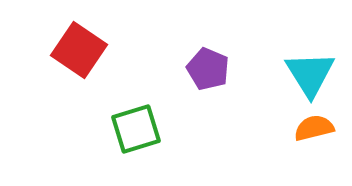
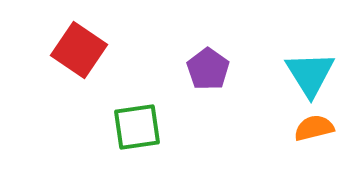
purple pentagon: rotated 12 degrees clockwise
green square: moved 1 px right, 2 px up; rotated 9 degrees clockwise
